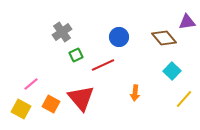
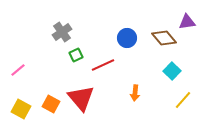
blue circle: moved 8 px right, 1 px down
pink line: moved 13 px left, 14 px up
yellow line: moved 1 px left, 1 px down
